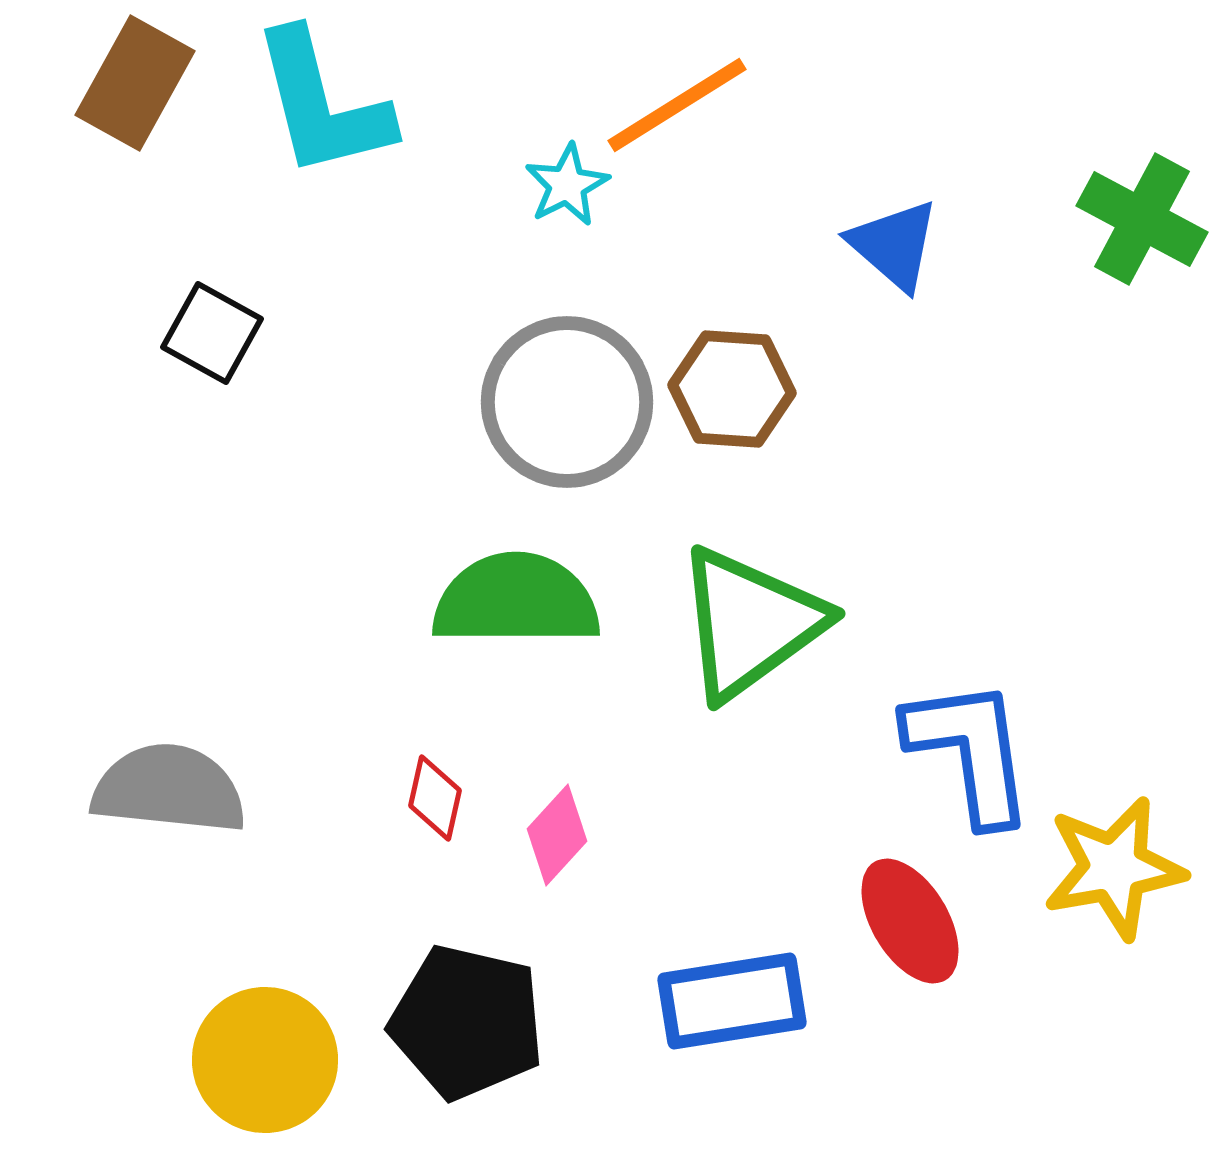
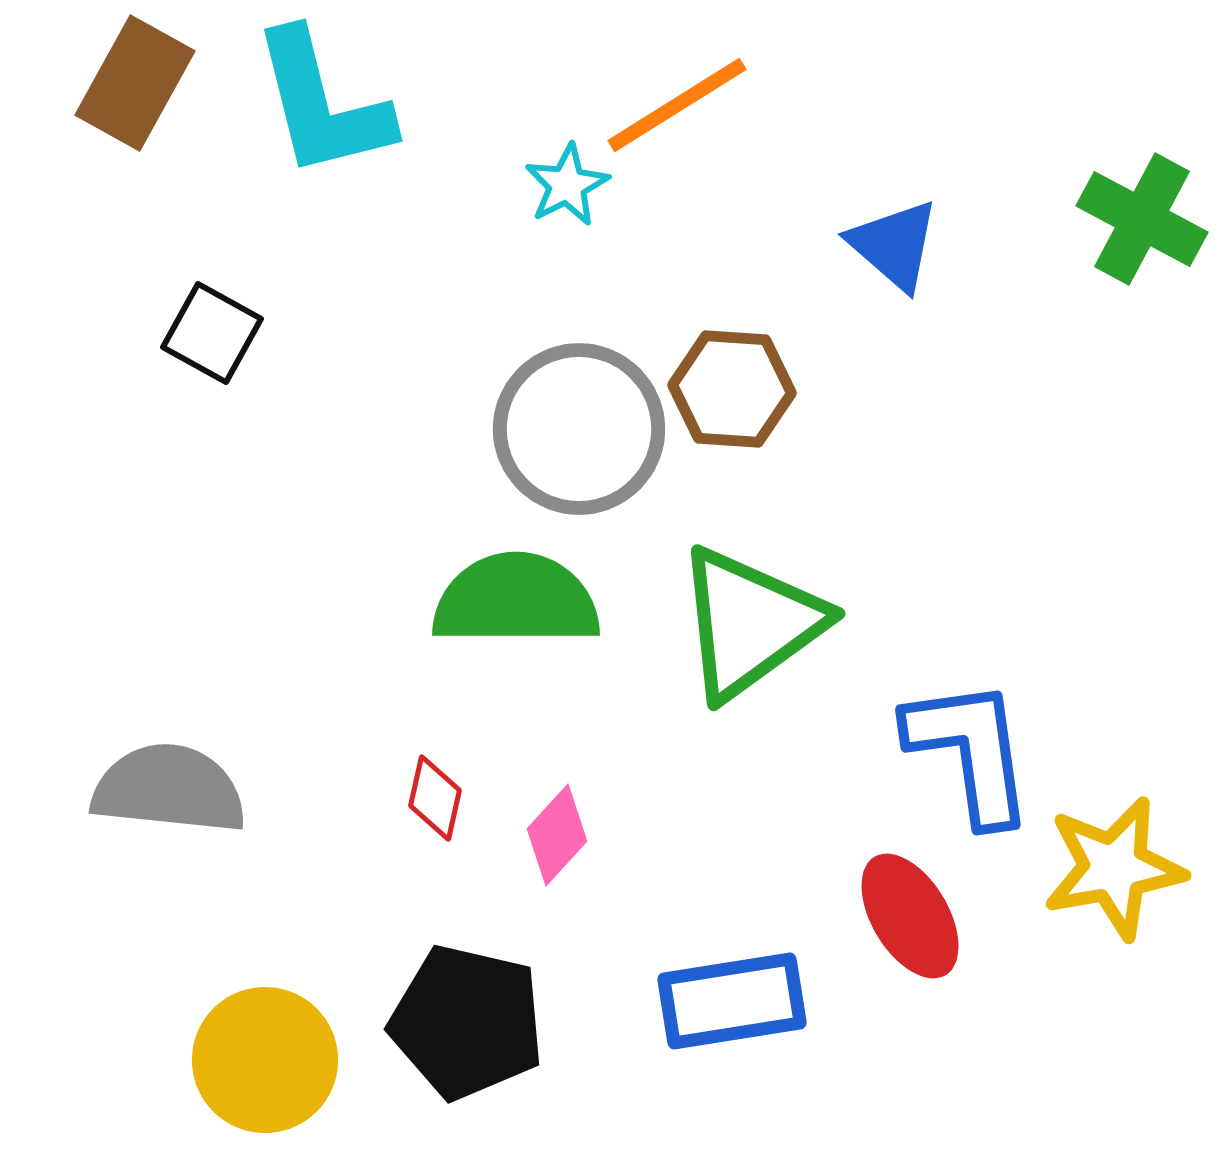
gray circle: moved 12 px right, 27 px down
red ellipse: moved 5 px up
